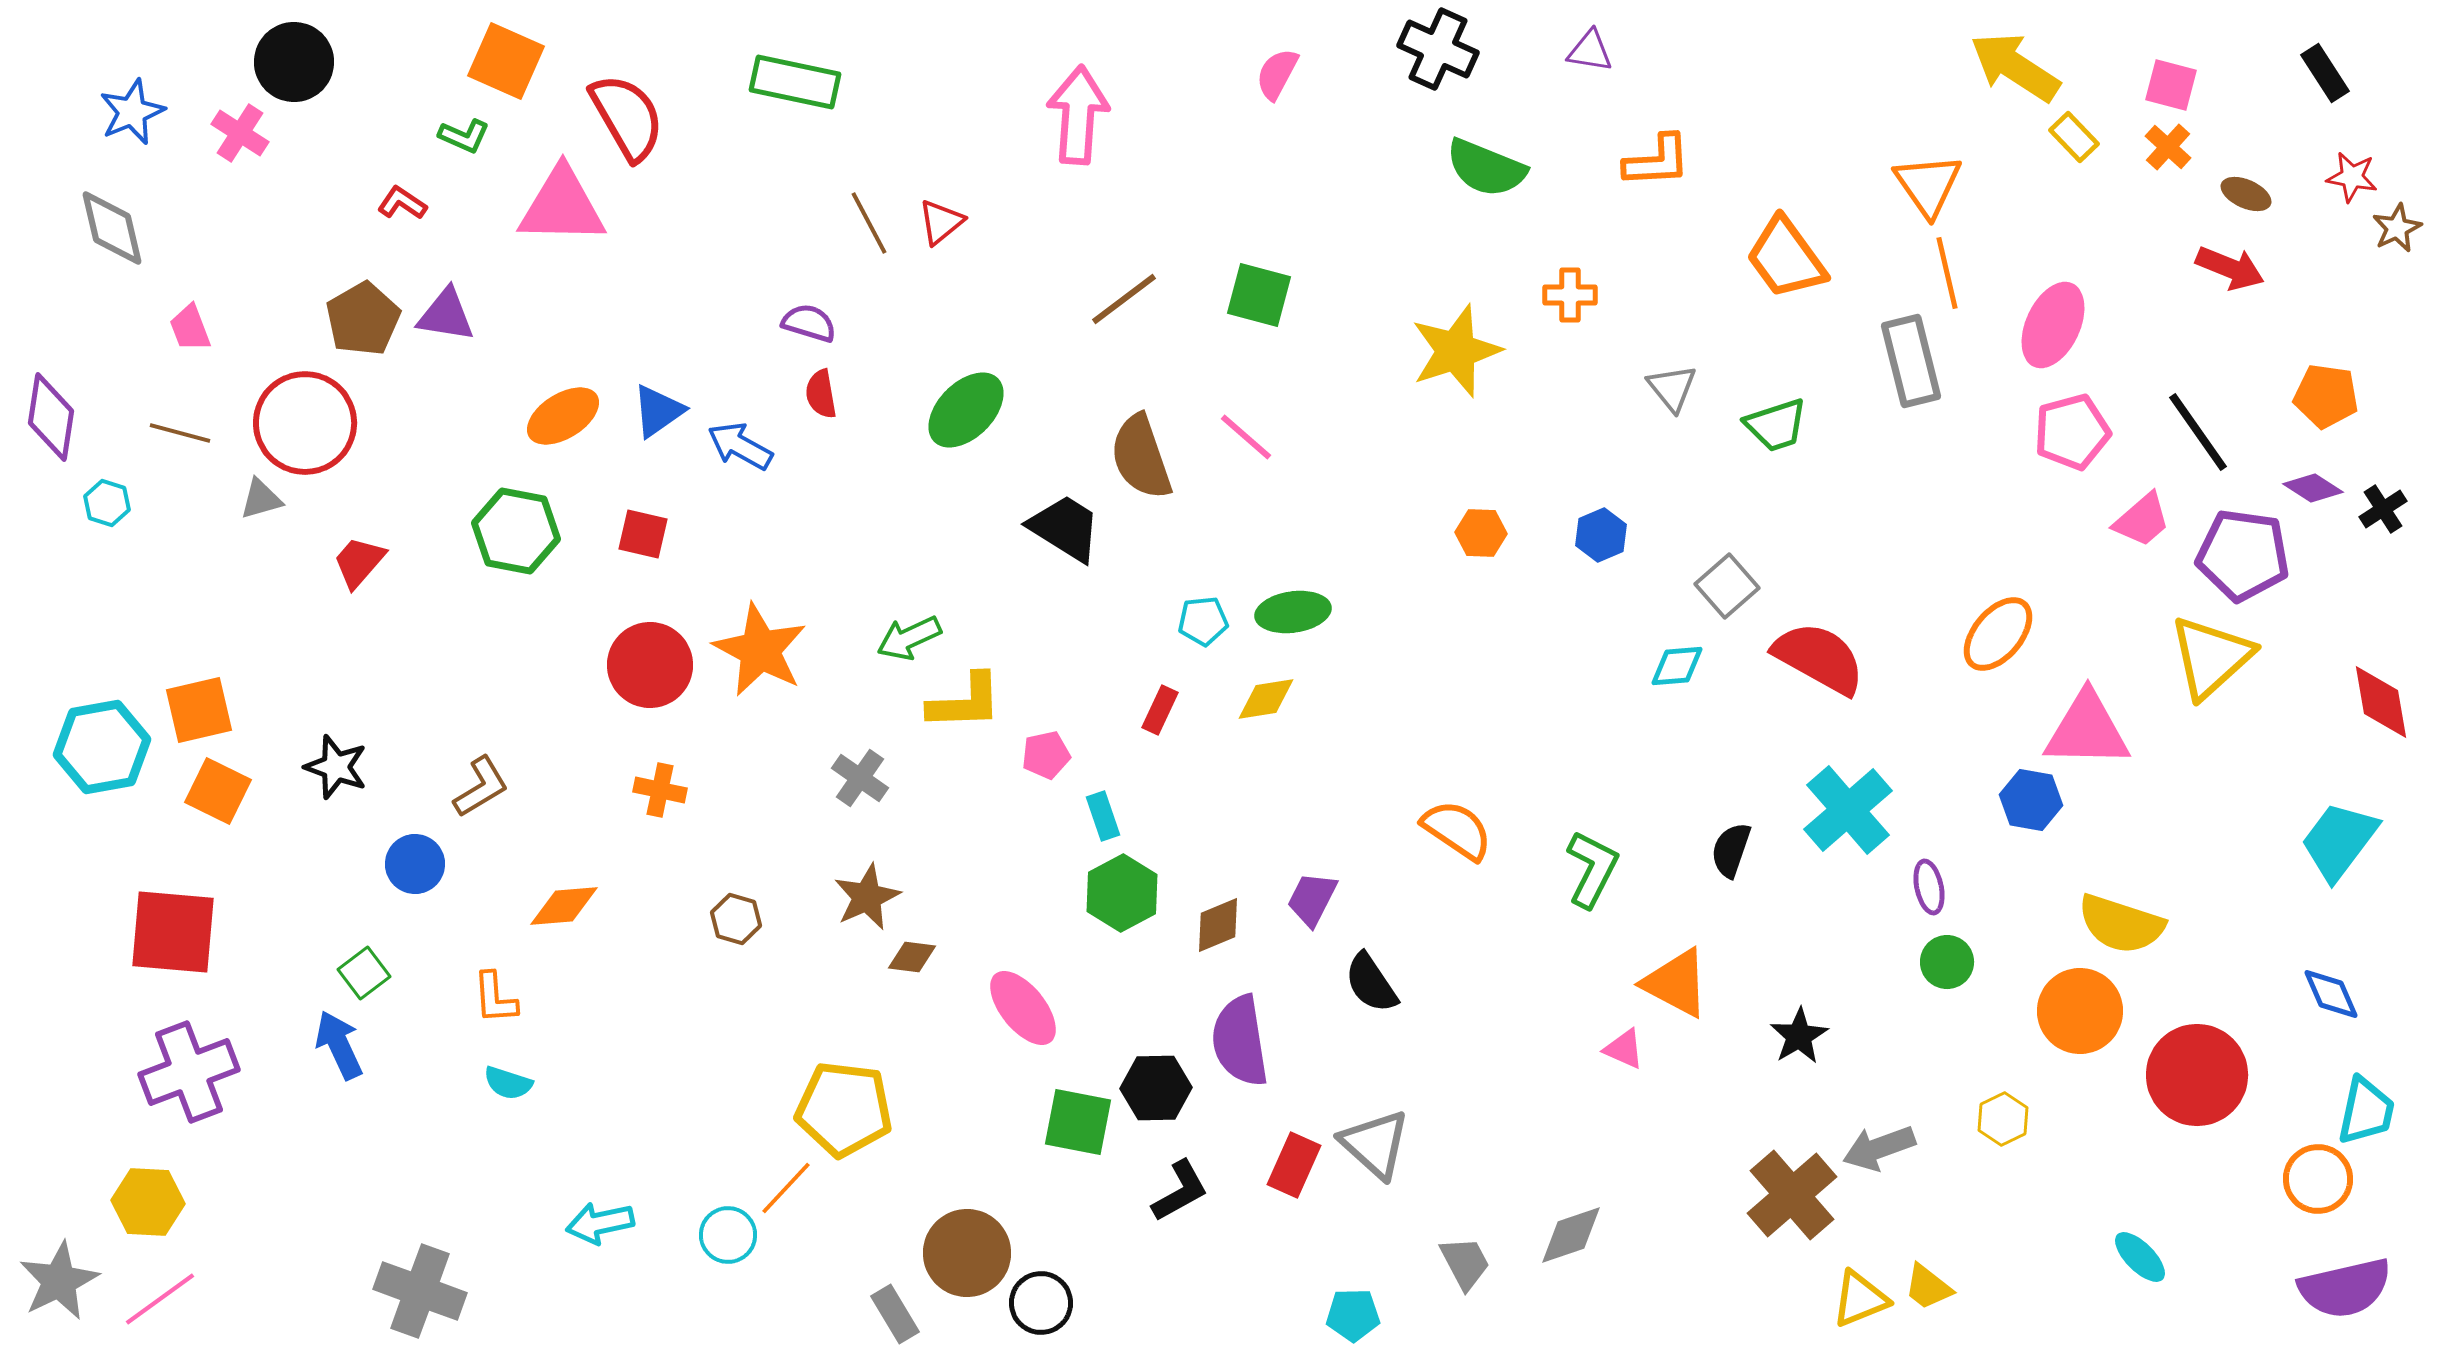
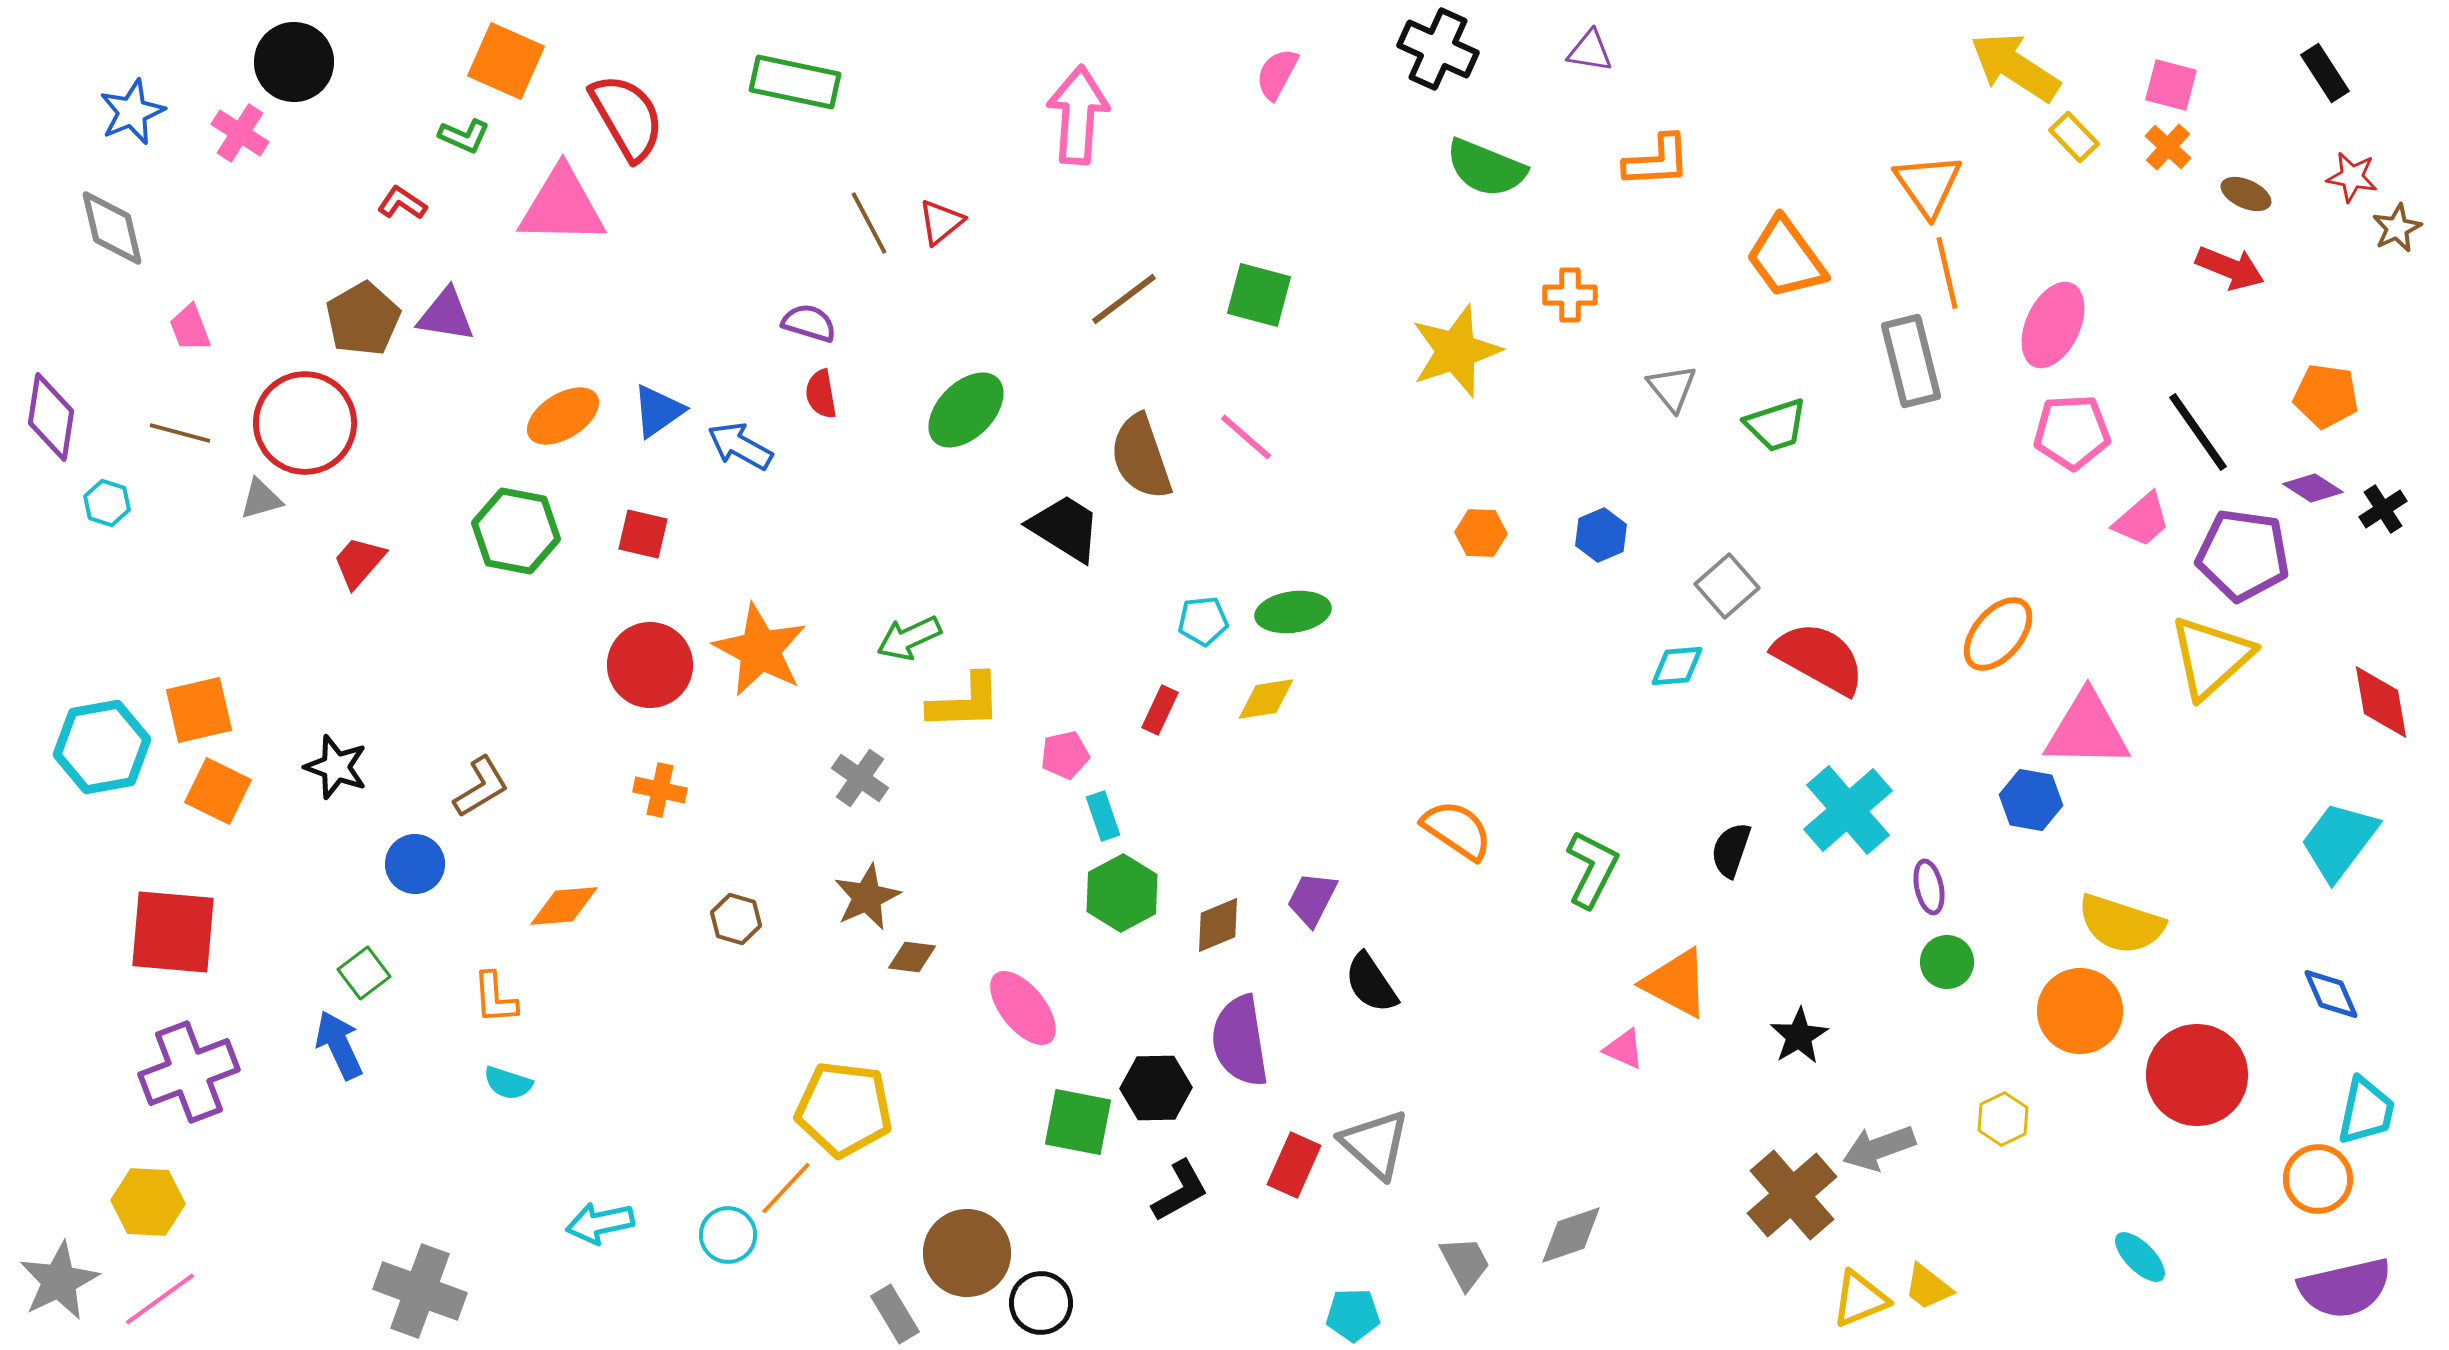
pink pentagon at (2072, 432): rotated 12 degrees clockwise
pink pentagon at (1046, 755): moved 19 px right
